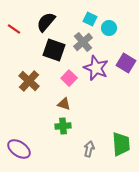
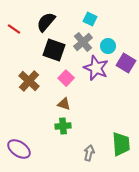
cyan circle: moved 1 px left, 18 px down
pink square: moved 3 px left
gray arrow: moved 4 px down
